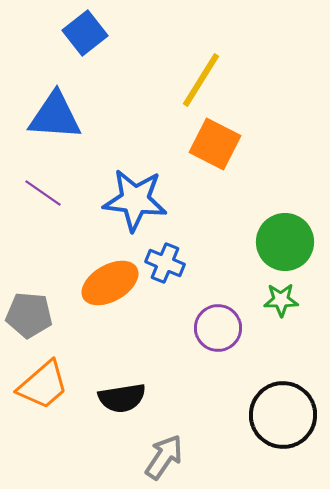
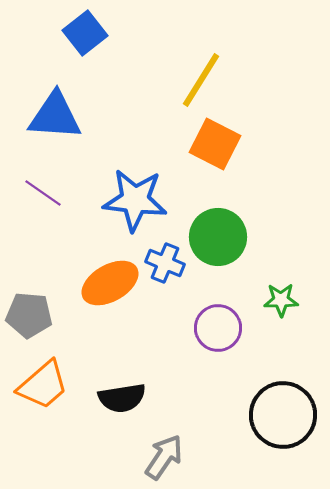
green circle: moved 67 px left, 5 px up
